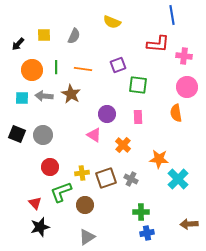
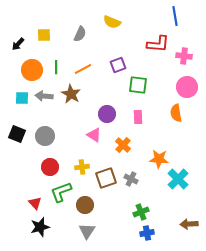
blue line: moved 3 px right, 1 px down
gray semicircle: moved 6 px right, 2 px up
orange line: rotated 36 degrees counterclockwise
gray circle: moved 2 px right, 1 px down
yellow cross: moved 6 px up
green cross: rotated 21 degrees counterclockwise
gray triangle: moved 6 px up; rotated 24 degrees counterclockwise
